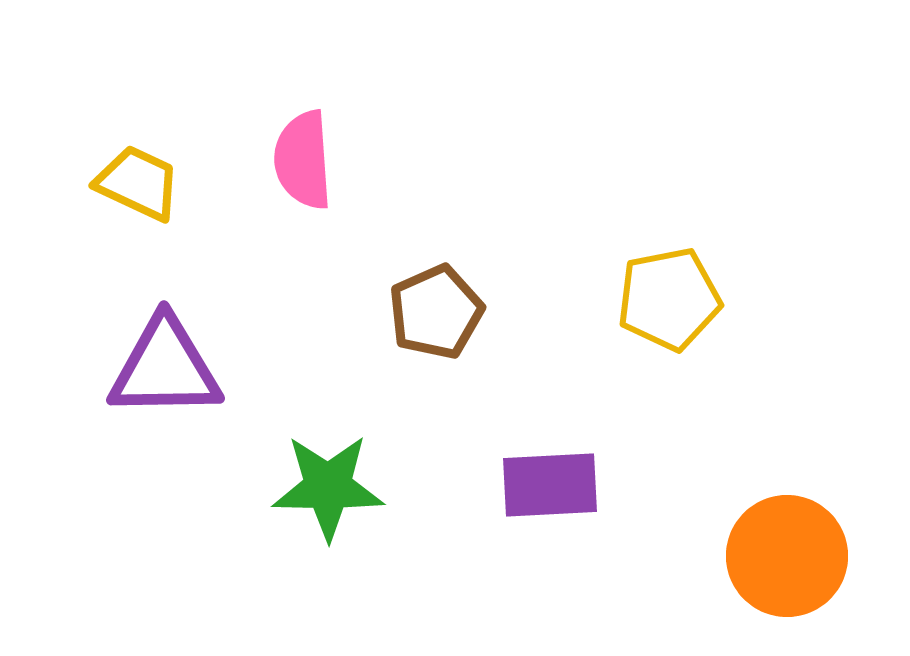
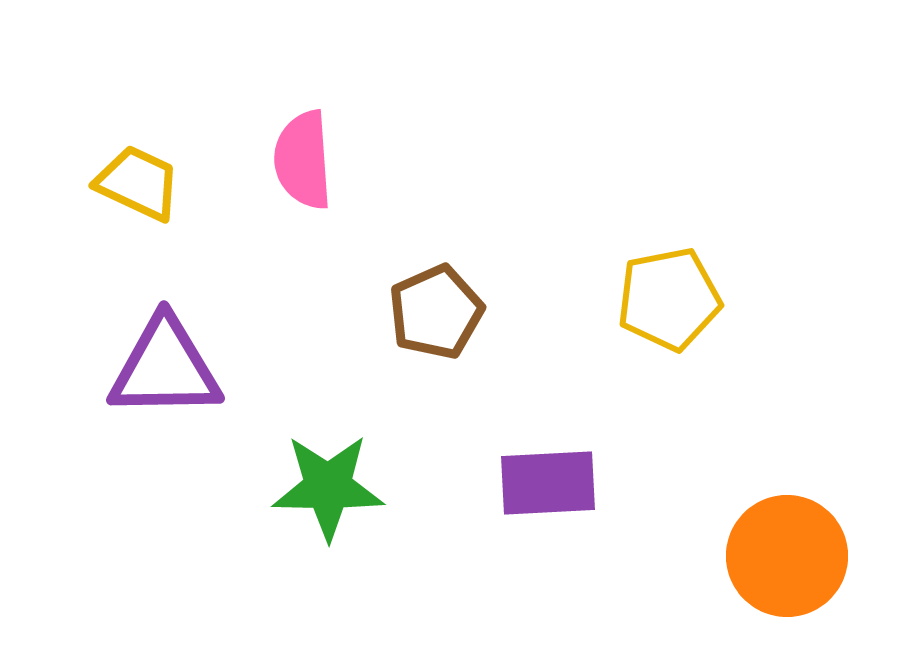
purple rectangle: moved 2 px left, 2 px up
